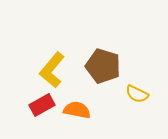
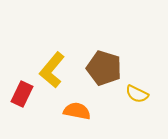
brown pentagon: moved 1 px right, 2 px down
red rectangle: moved 20 px left, 11 px up; rotated 35 degrees counterclockwise
orange semicircle: moved 1 px down
